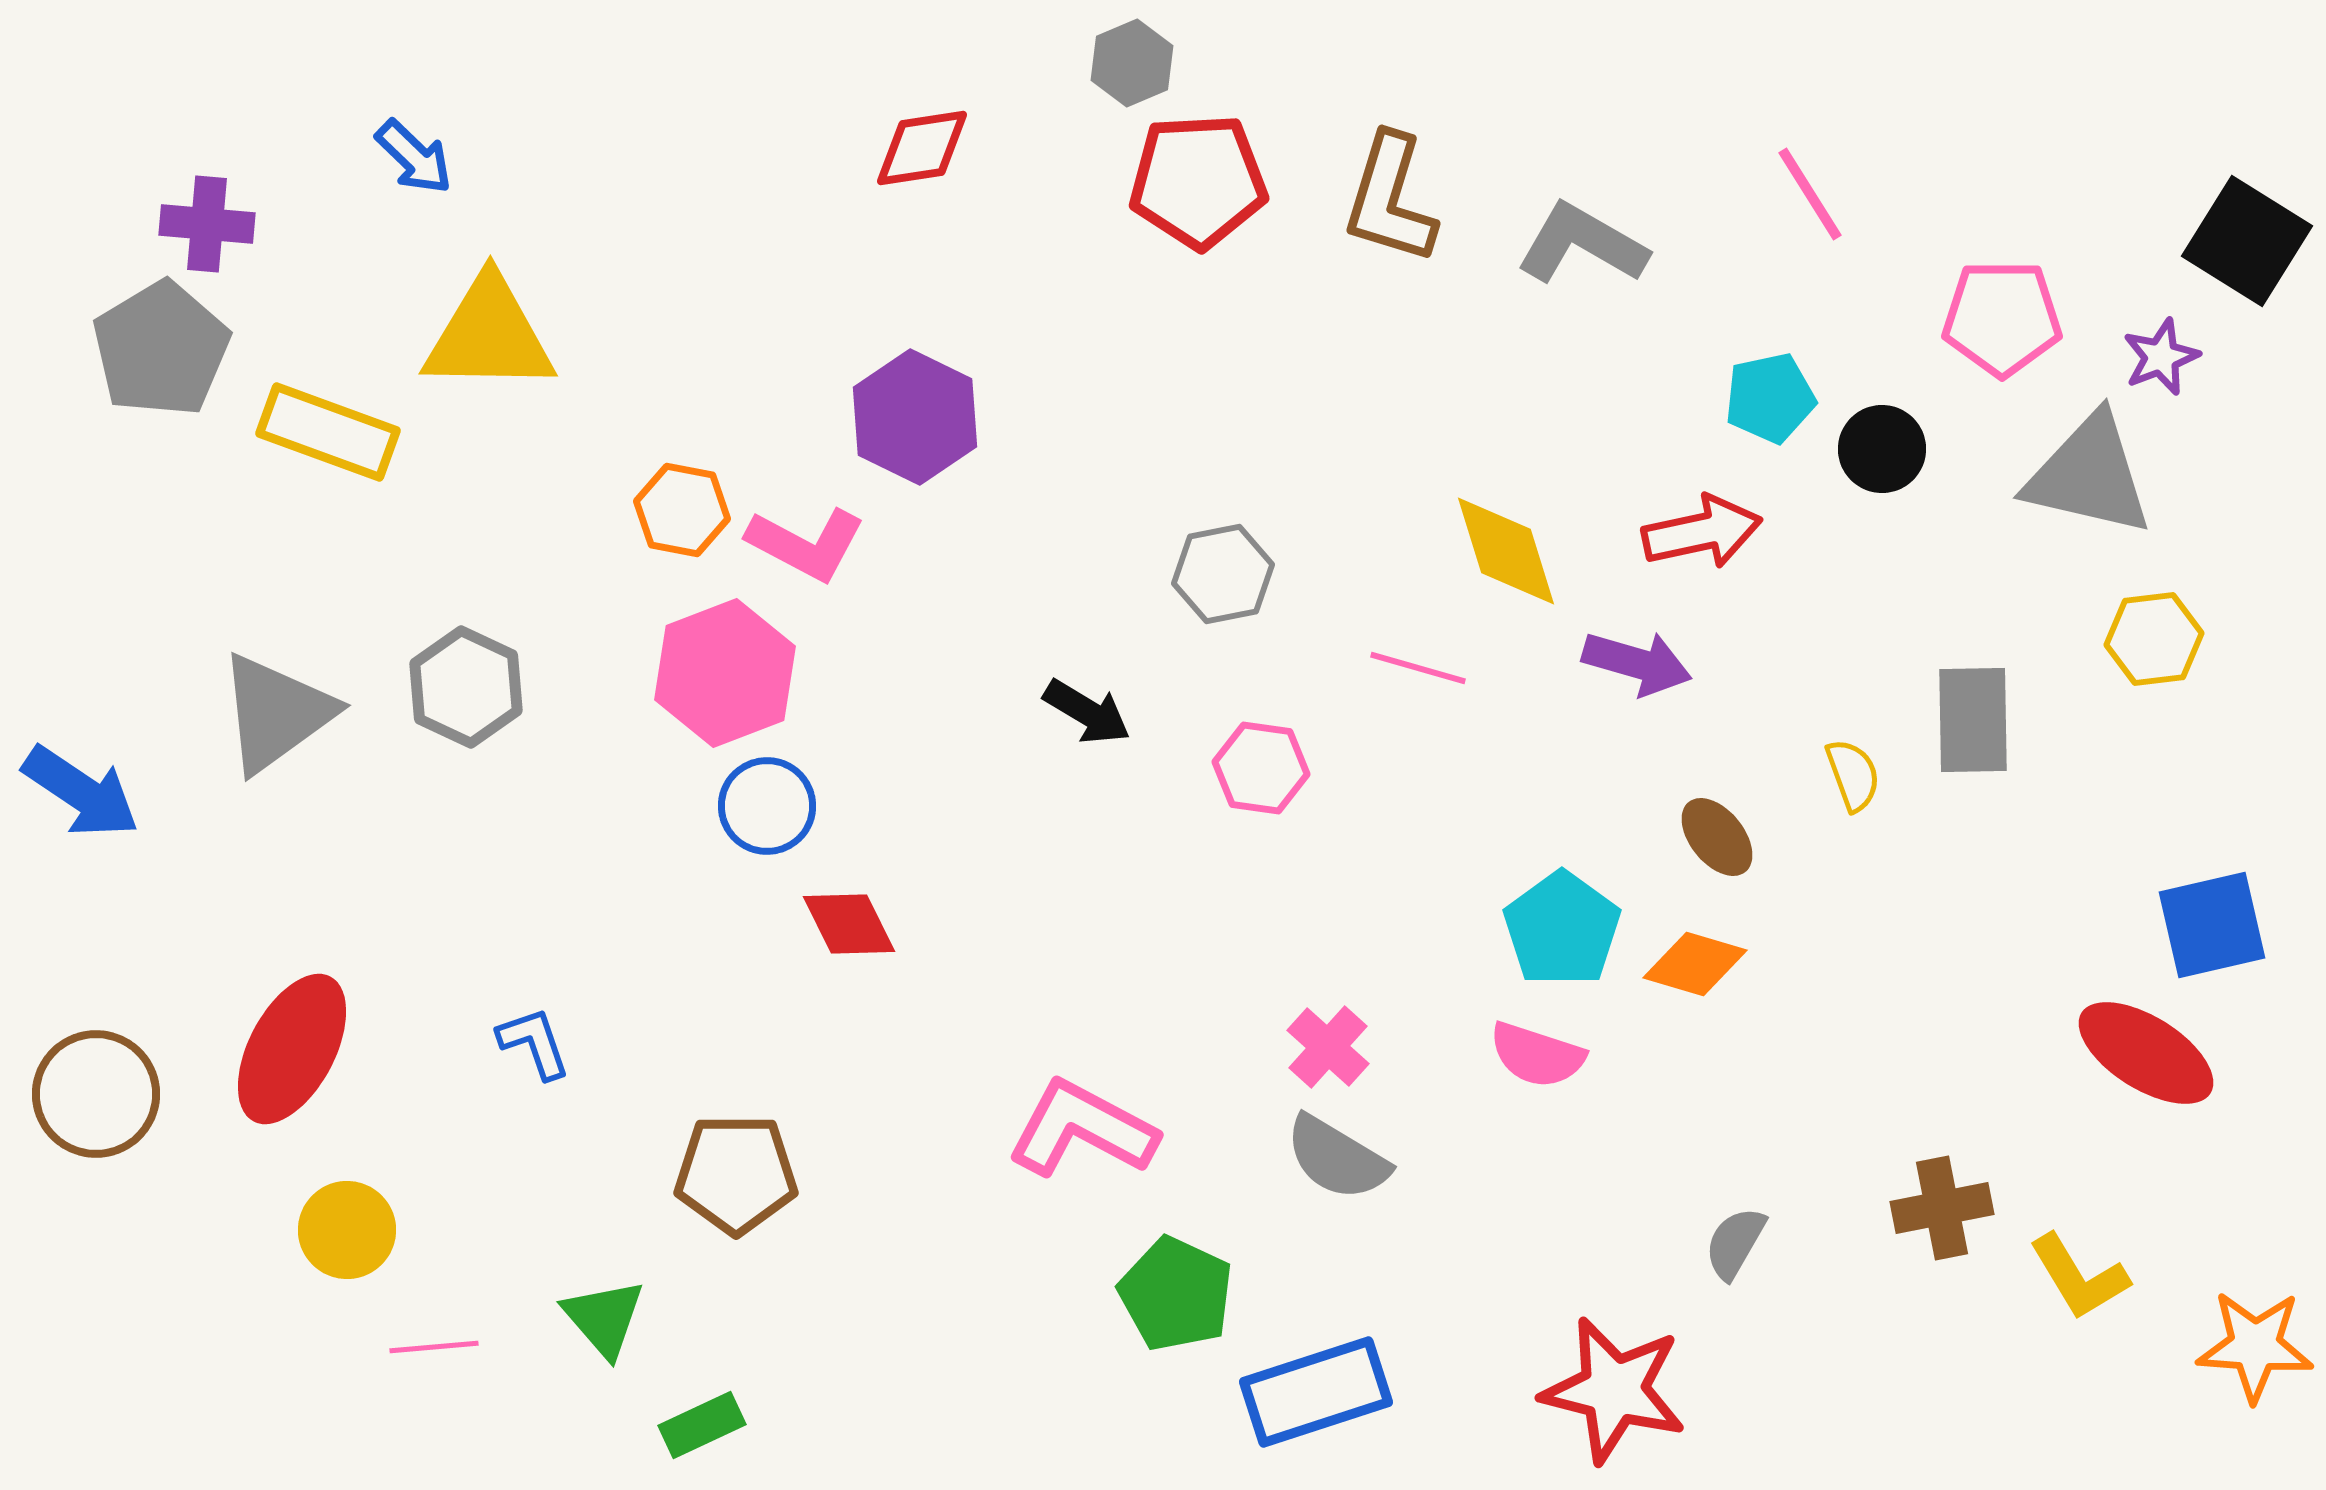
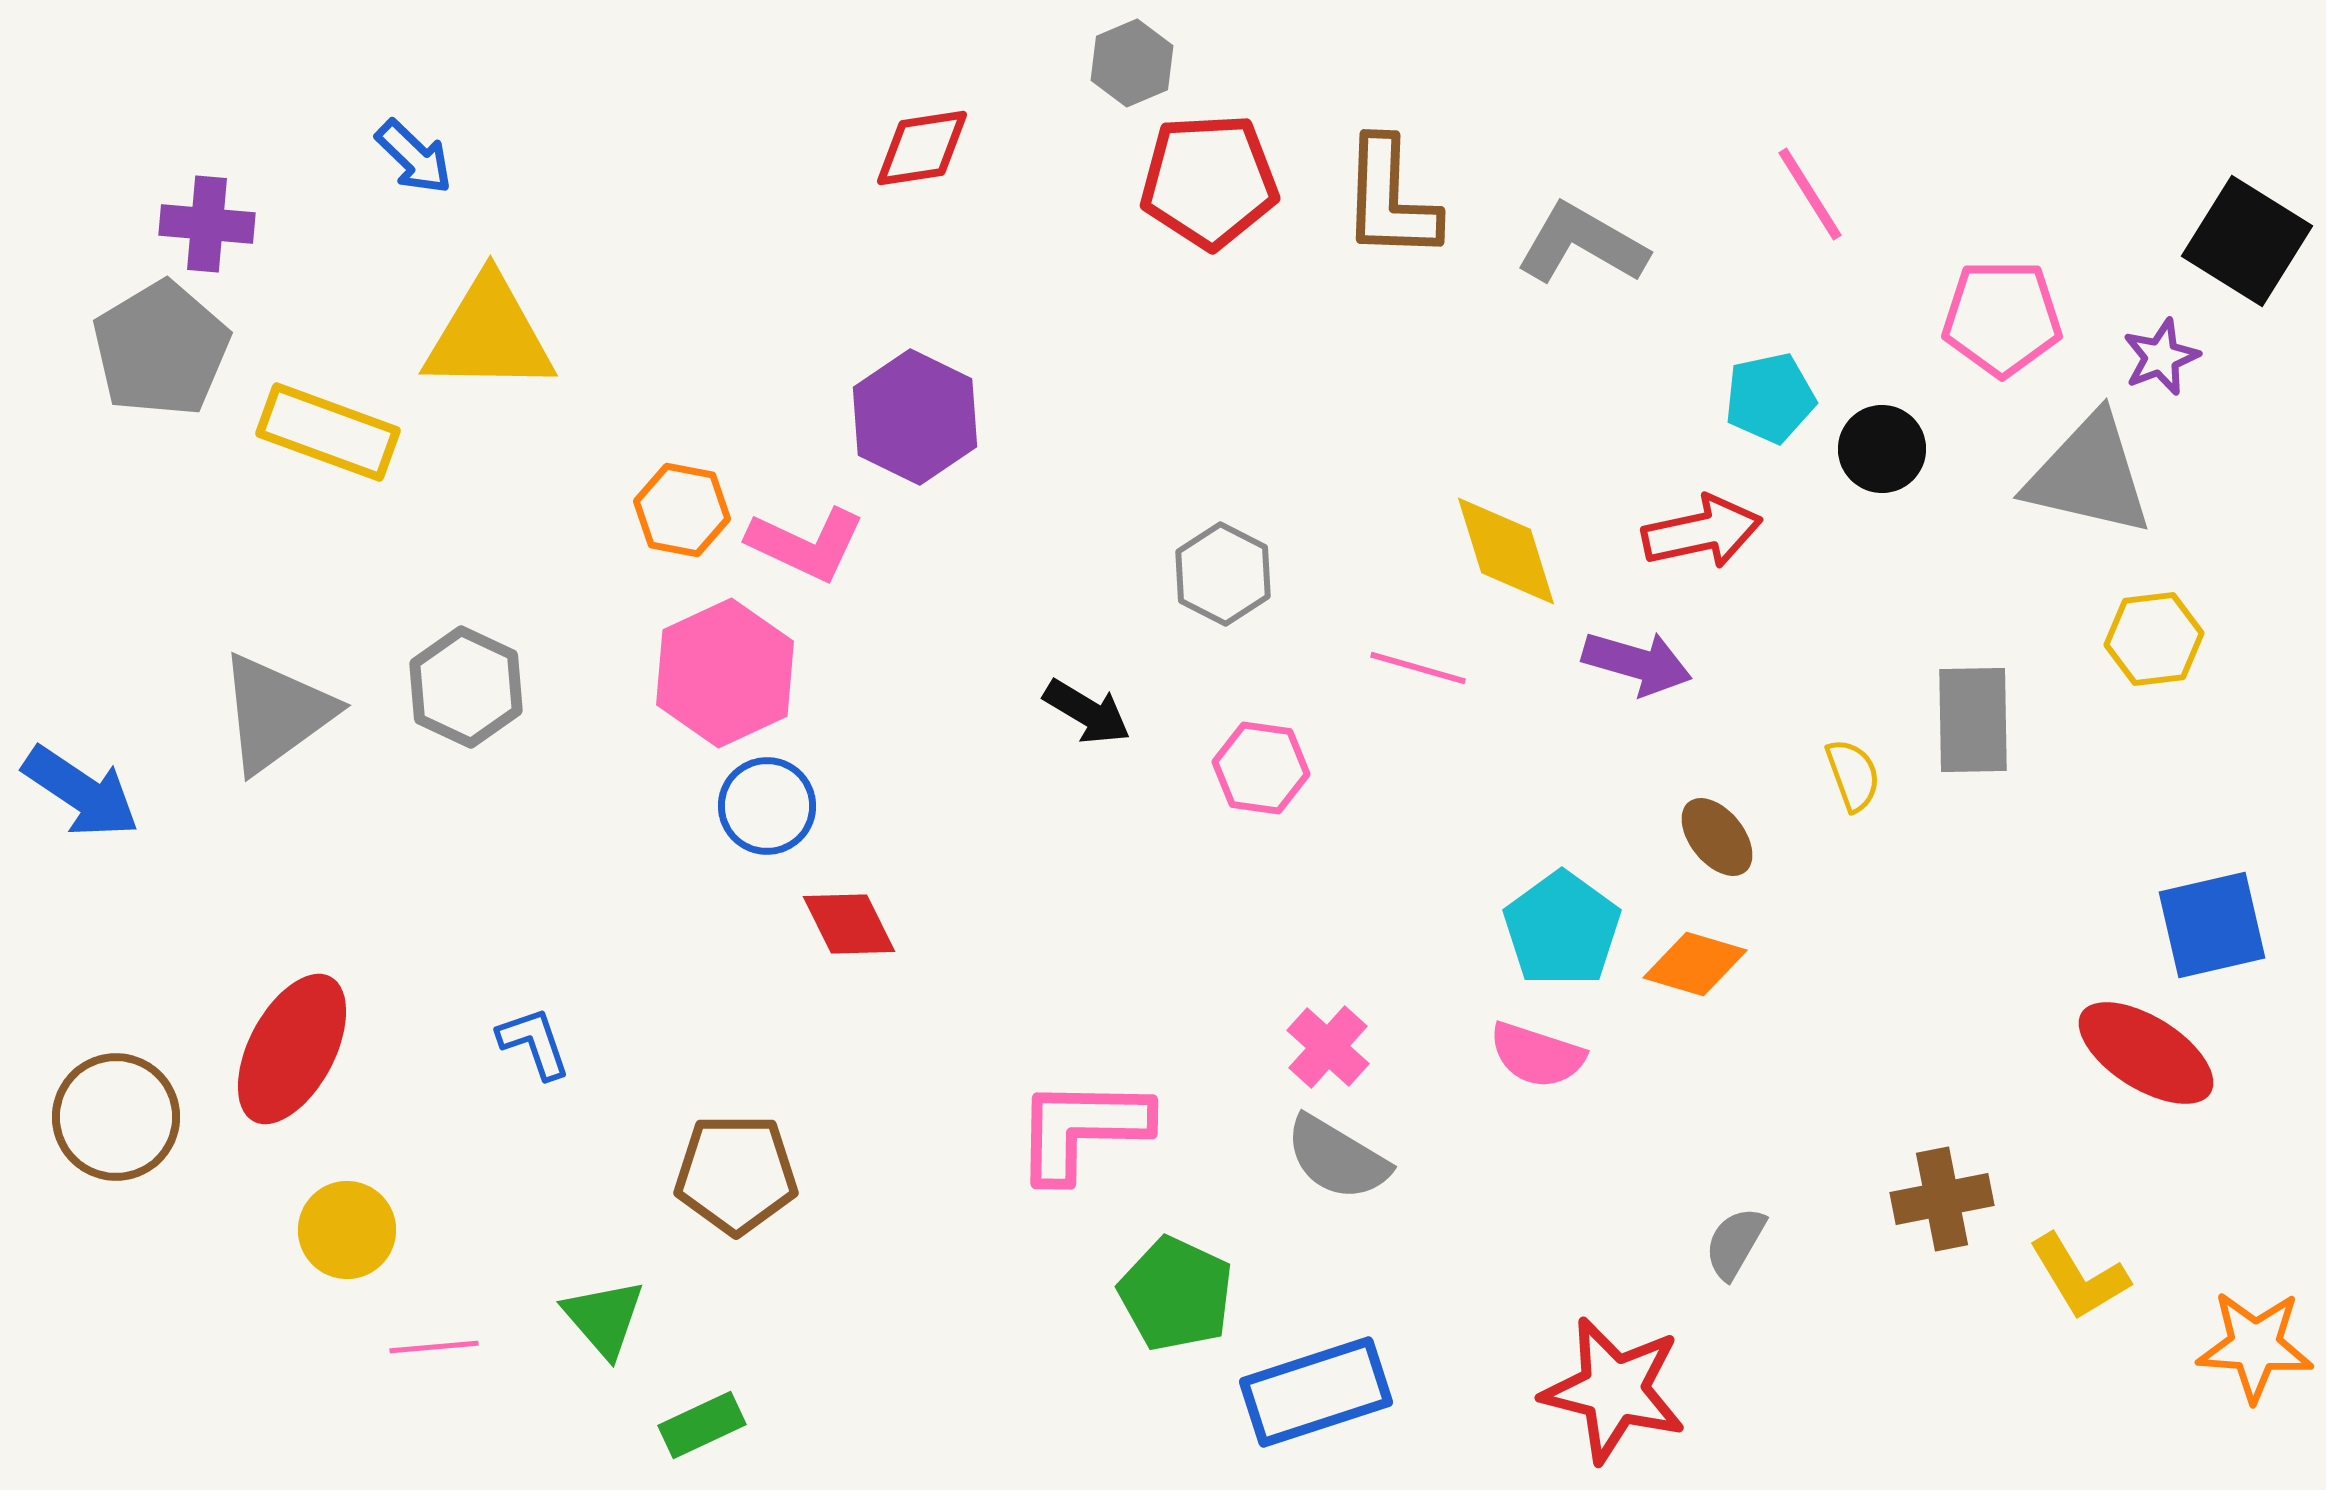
red pentagon at (1198, 181): moved 11 px right
brown L-shape at (1390, 199): rotated 15 degrees counterclockwise
pink L-shape at (806, 544): rotated 3 degrees counterclockwise
gray hexagon at (1223, 574): rotated 22 degrees counterclockwise
pink hexagon at (725, 673): rotated 4 degrees counterclockwise
brown circle at (96, 1094): moved 20 px right, 23 px down
pink L-shape at (1082, 1129): rotated 27 degrees counterclockwise
brown cross at (1942, 1208): moved 9 px up
